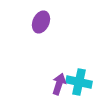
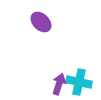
purple ellipse: rotated 70 degrees counterclockwise
